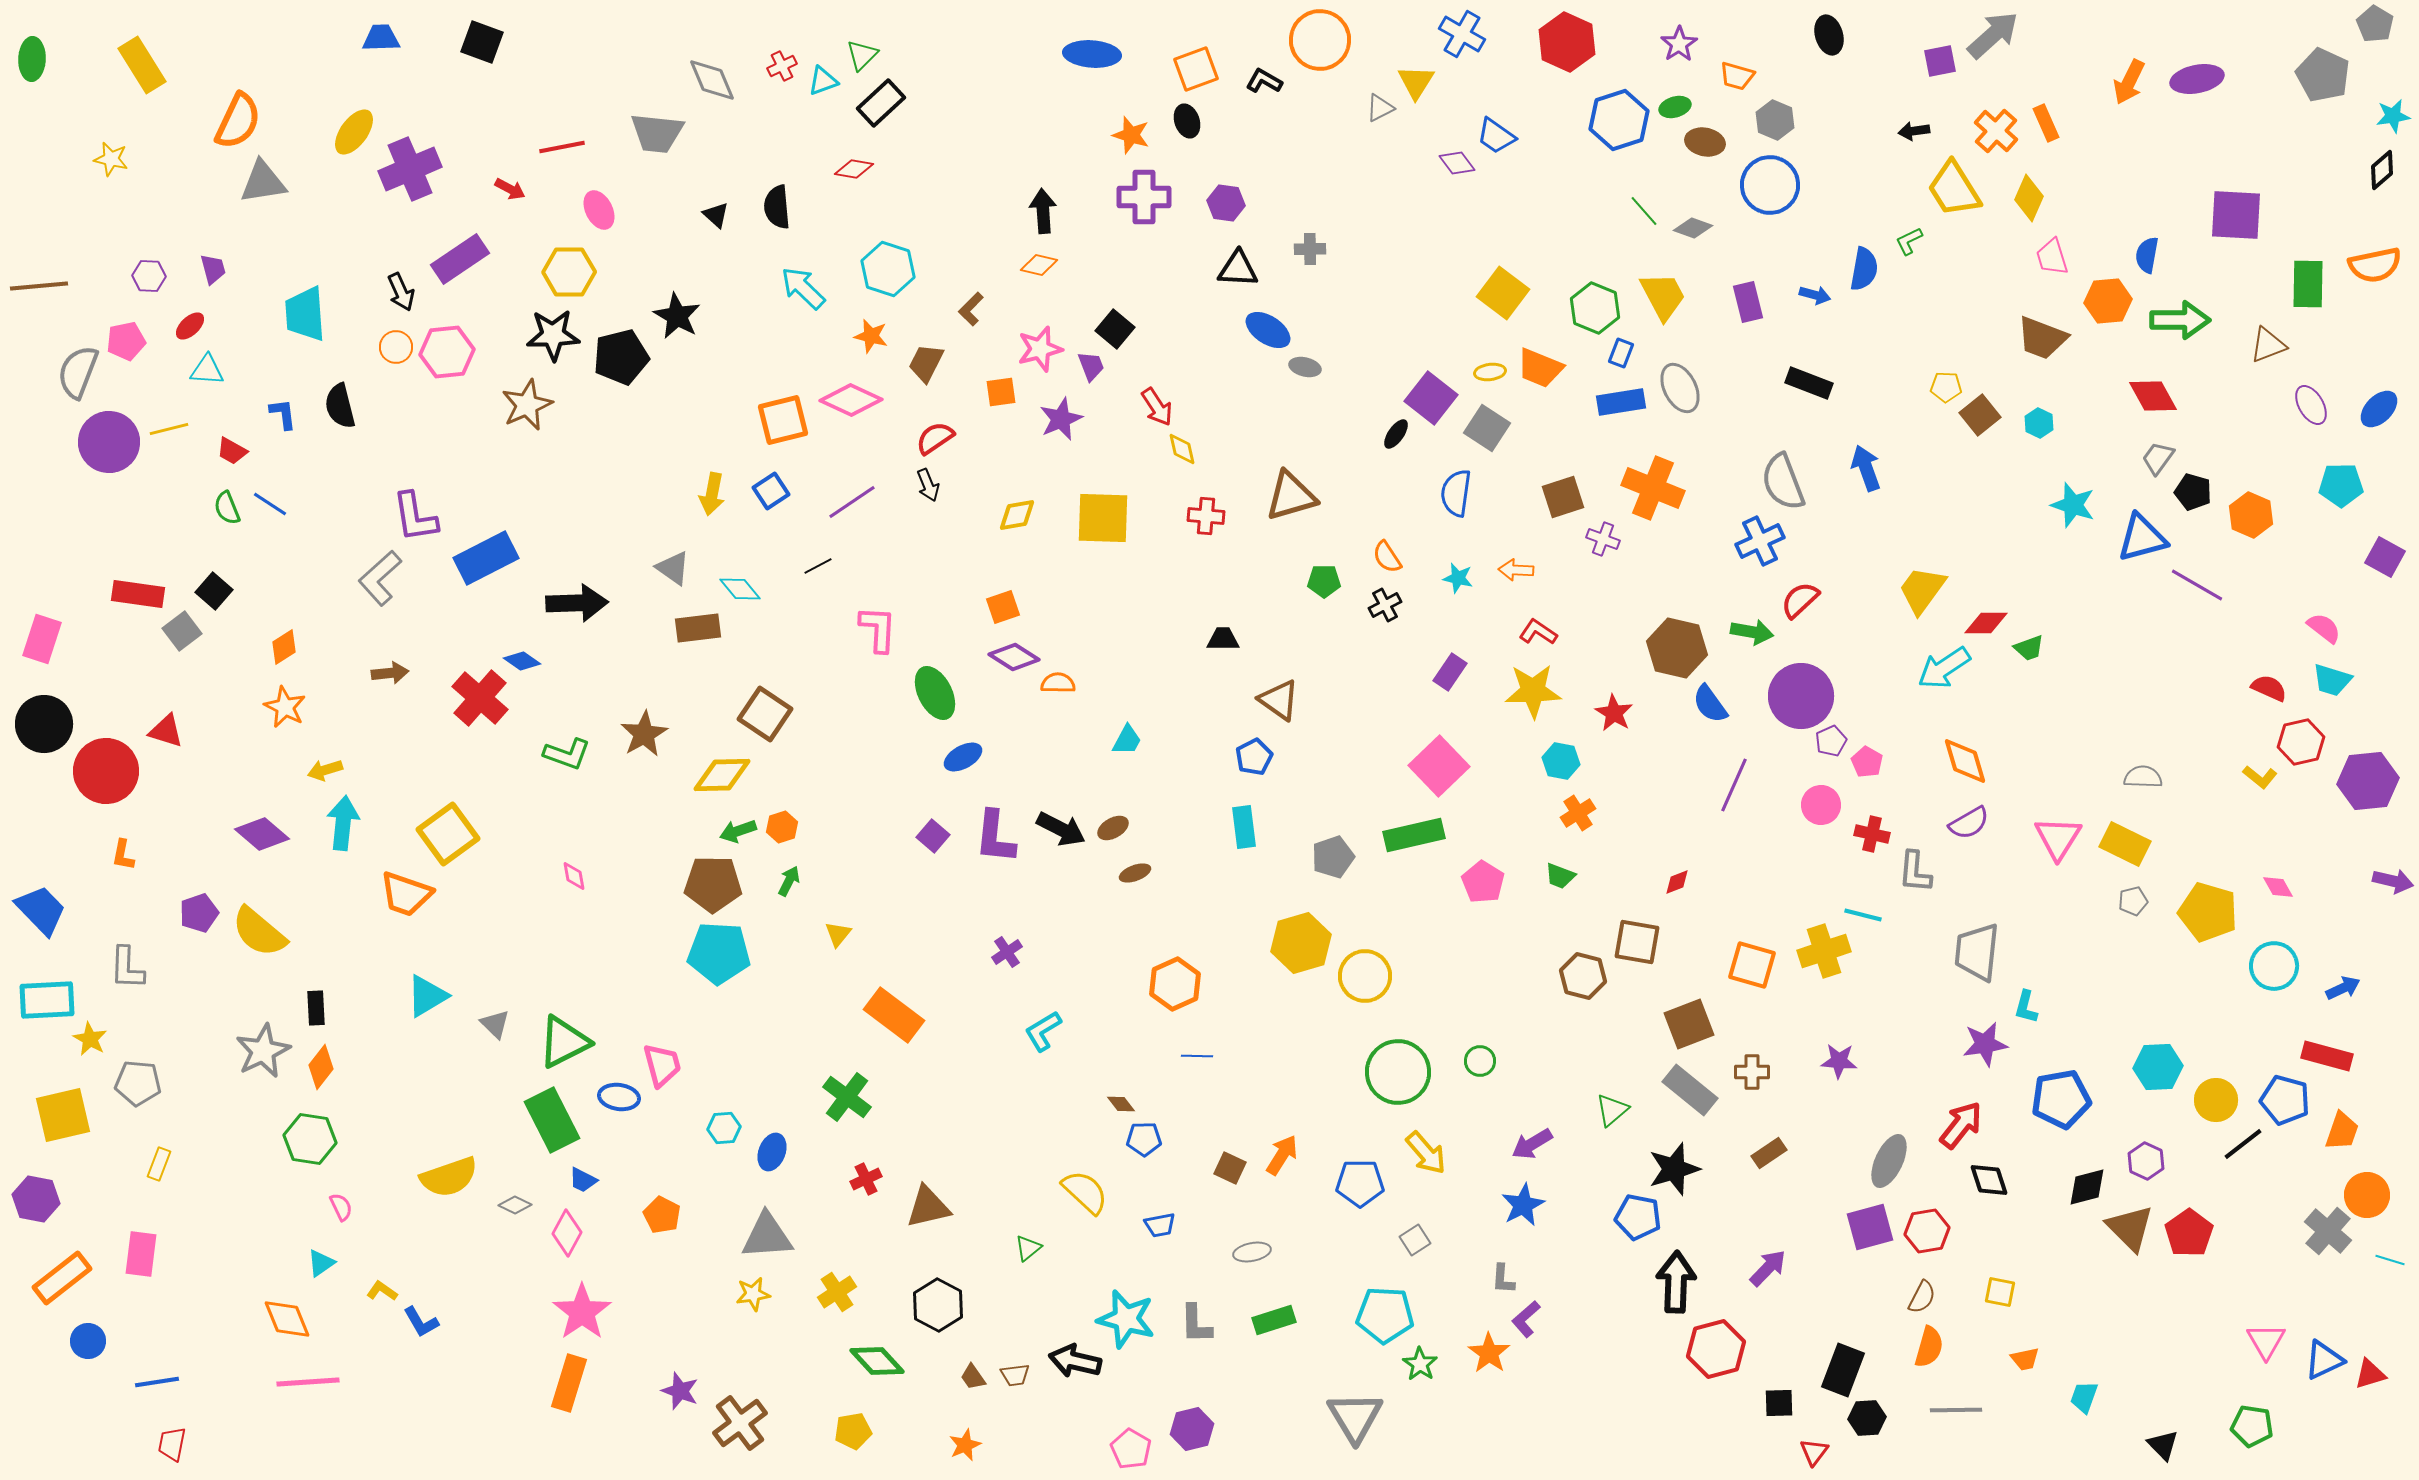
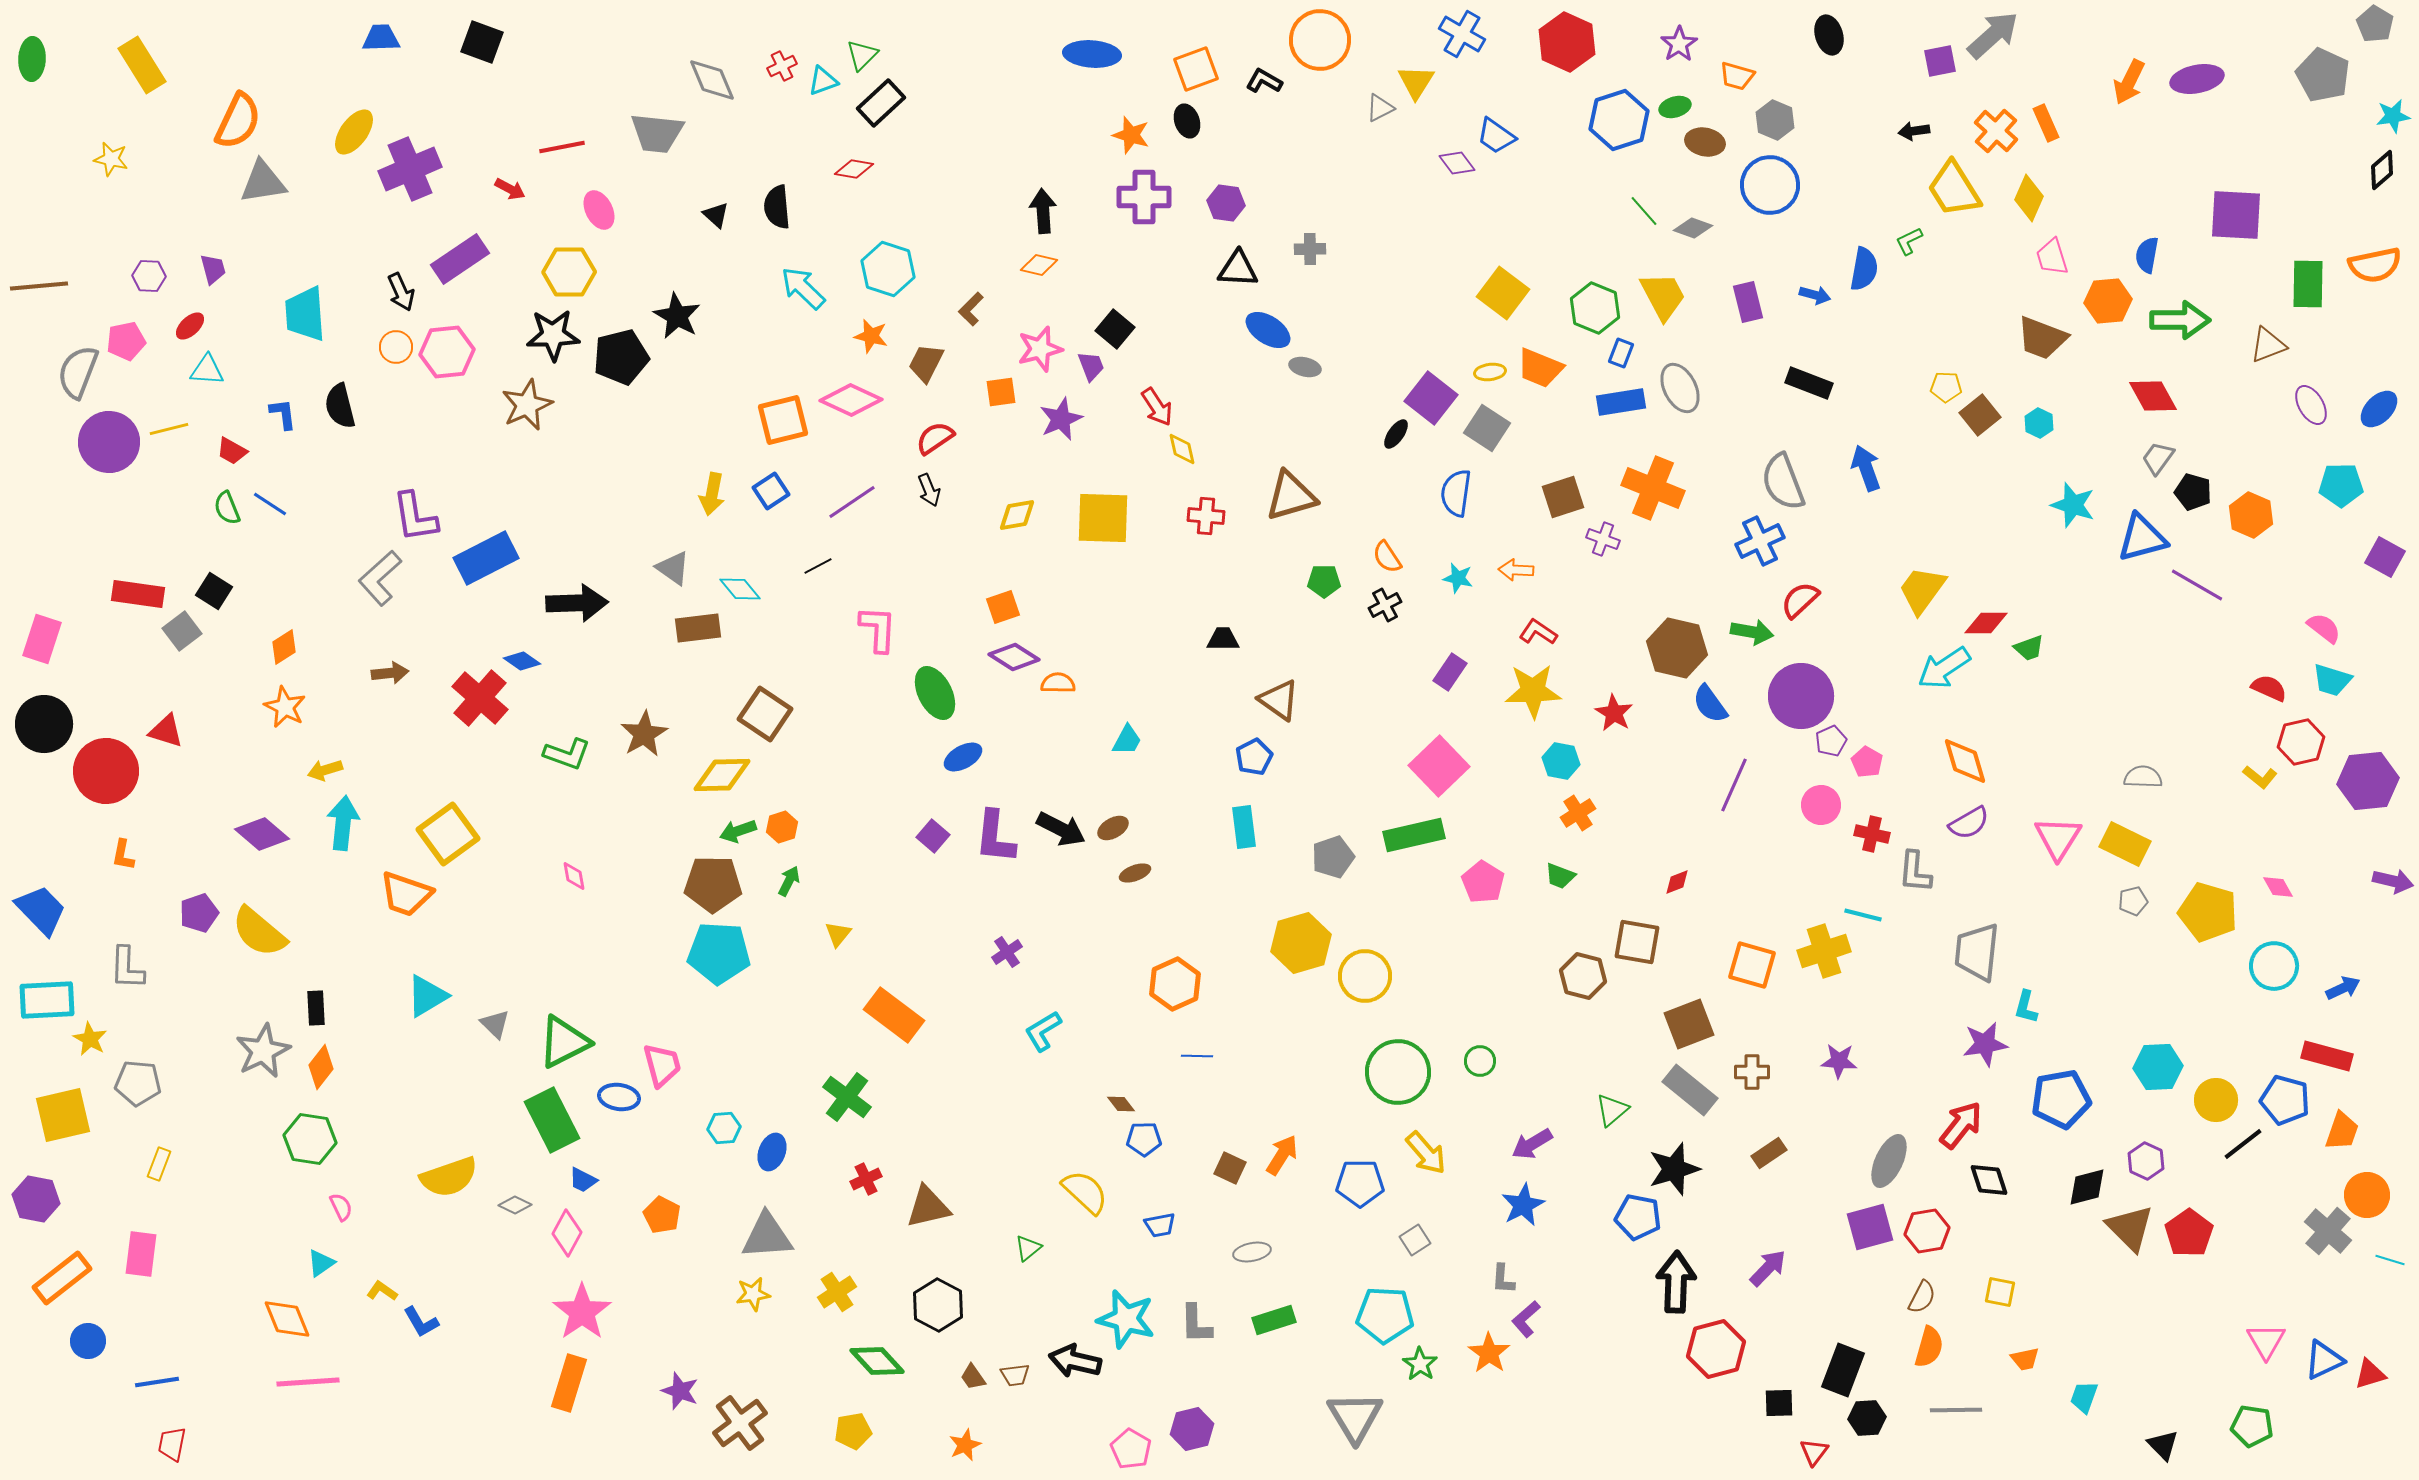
black arrow at (928, 485): moved 1 px right, 5 px down
black square at (214, 591): rotated 9 degrees counterclockwise
